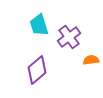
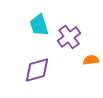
purple diamond: rotated 24 degrees clockwise
